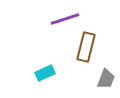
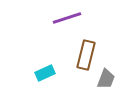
purple line: moved 2 px right, 1 px up
brown rectangle: moved 8 px down
